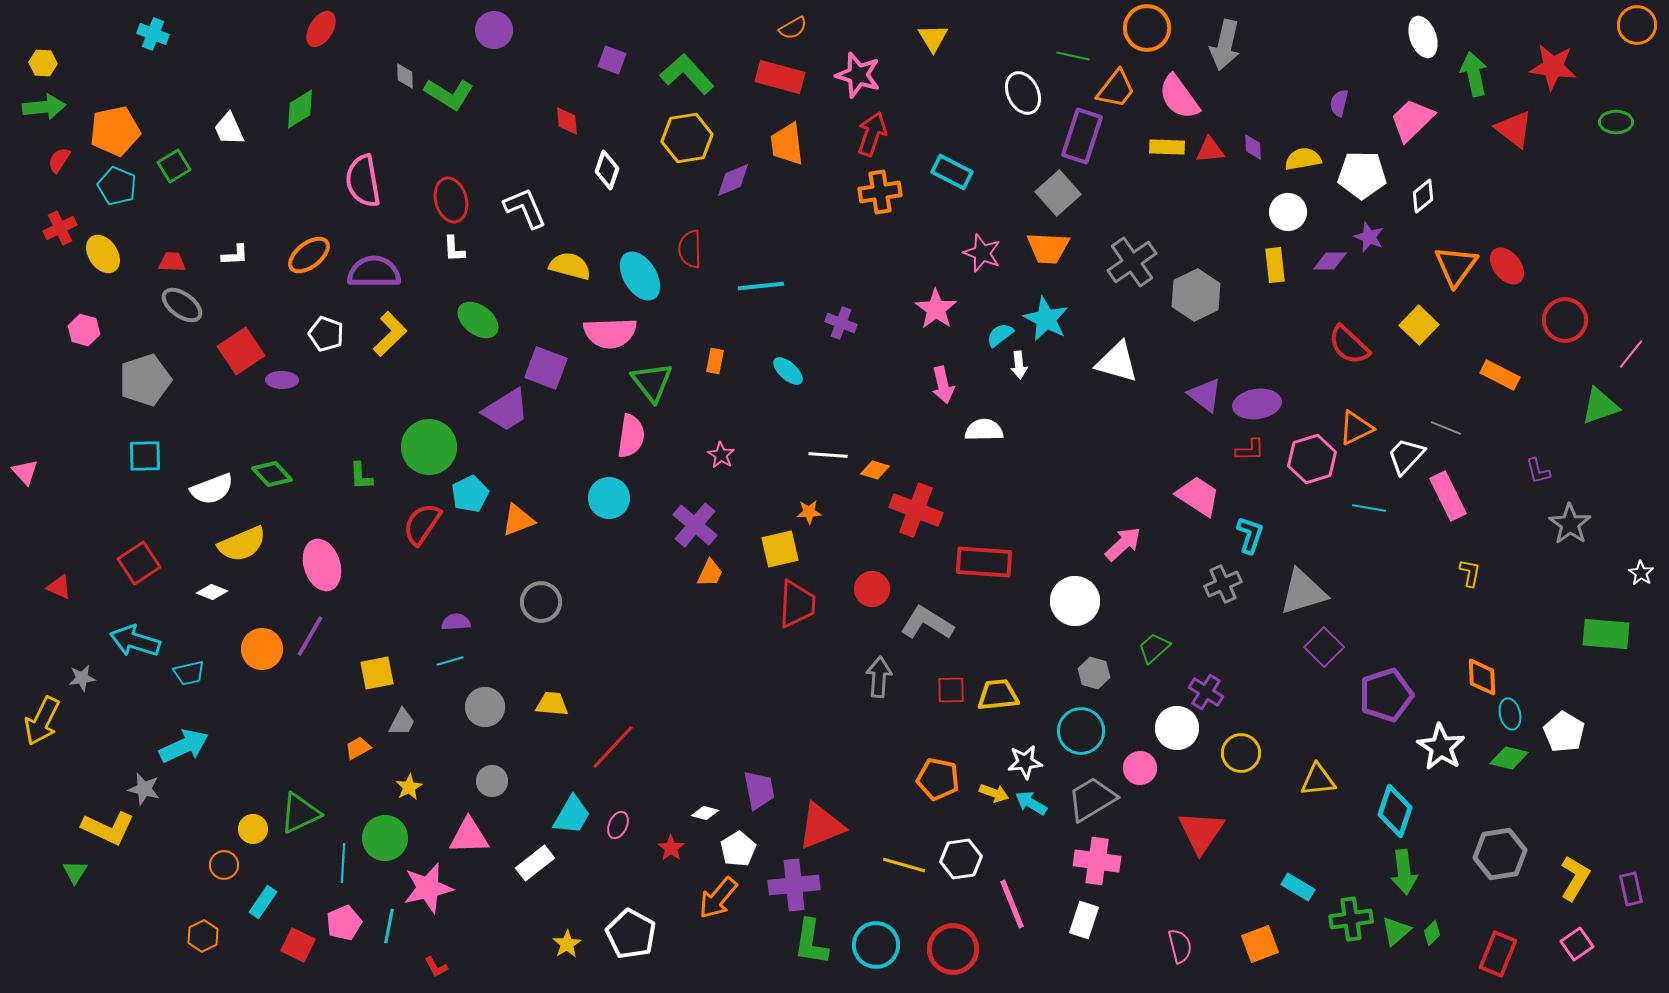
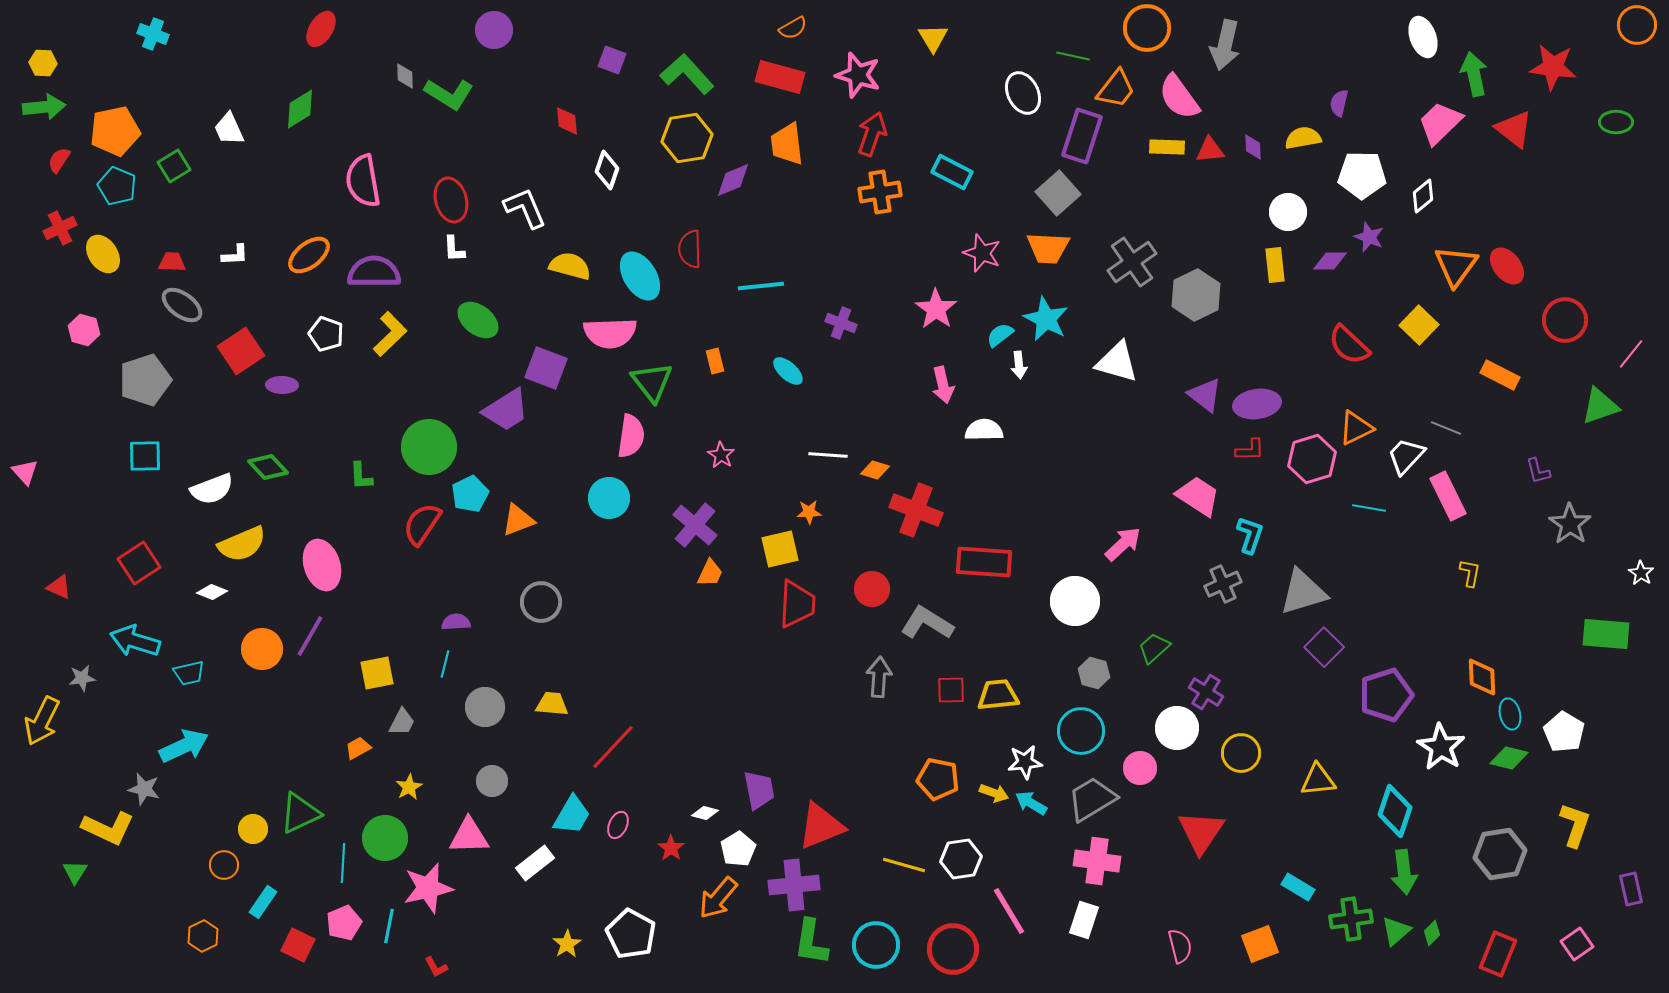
pink trapezoid at (1412, 120): moved 28 px right, 3 px down
yellow semicircle at (1303, 159): moved 21 px up
orange rectangle at (715, 361): rotated 25 degrees counterclockwise
purple ellipse at (282, 380): moved 5 px down
green diamond at (272, 474): moved 4 px left, 7 px up
cyan line at (450, 661): moved 5 px left, 3 px down; rotated 60 degrees counterclockwise
yellow L-shape at (1575, 878): moved 53 px up; rotated 12 degrees counterclockwise
pink line at (1012, 904): moved 3 px left, 7 px down; rotated 9 degrees counterclockwise
